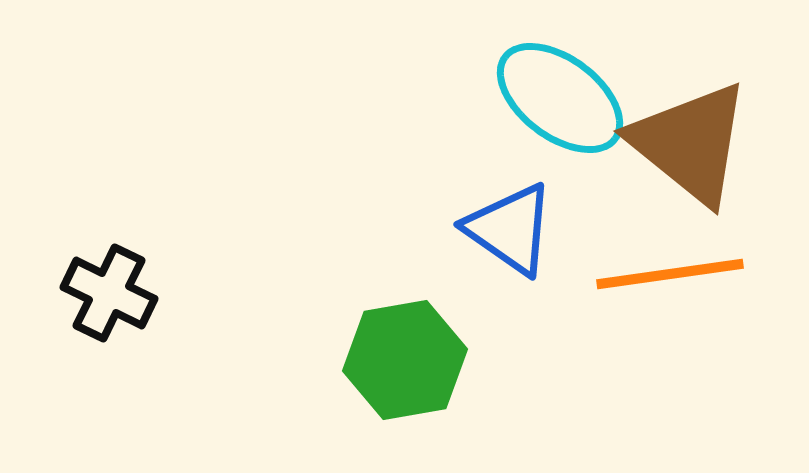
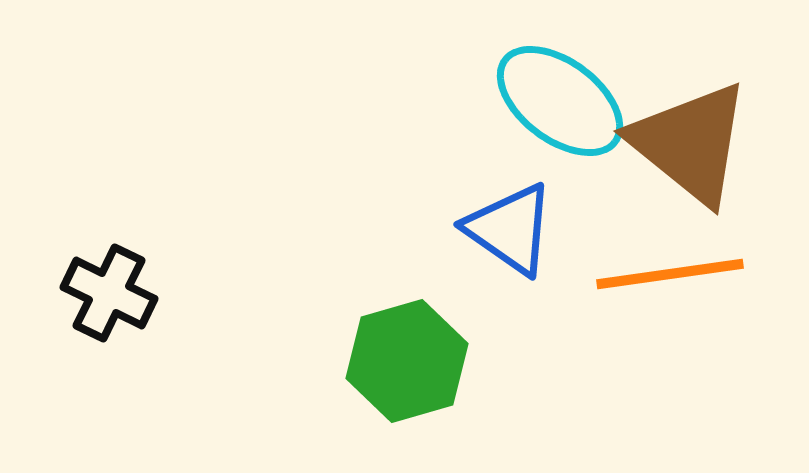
cyan ellipse: moved 3 px down
green hexagon: moved 2 px right, 1 px down; rotated 6 degrees counterclockwise
